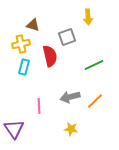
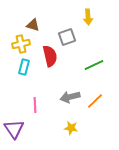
pink line: moved 4 px left, 1 px up
yellow star: moved 1 px up
